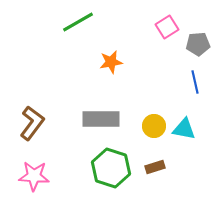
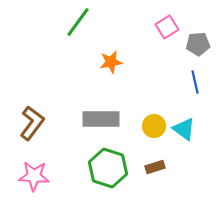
green line: rotated 24 degrees counterclockwise
cyan triangle: rotated 25 degrees clockwise
green hexagon: moved 3 px left
